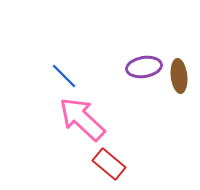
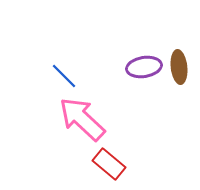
brown ellipse: moved 9 px up
